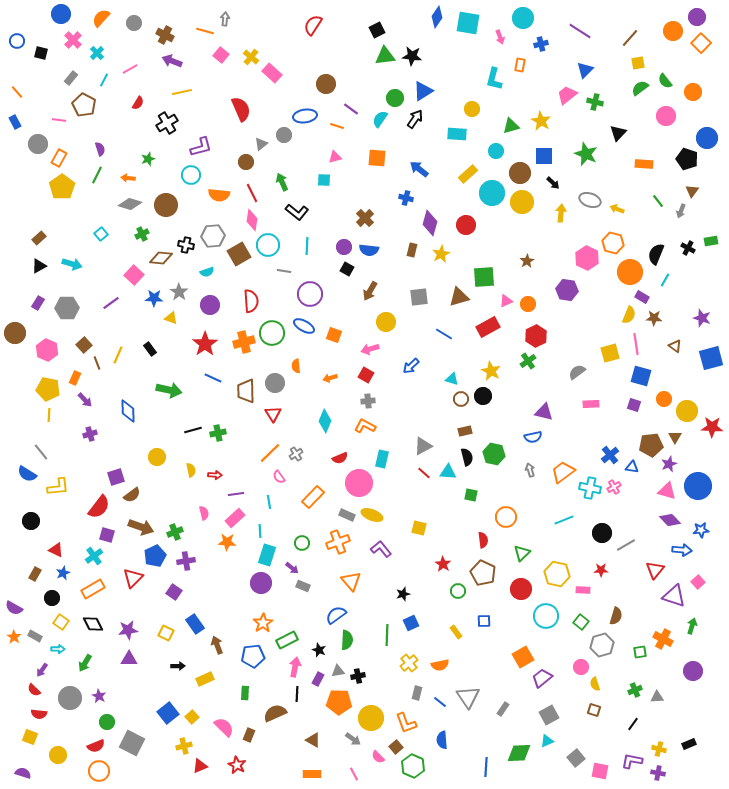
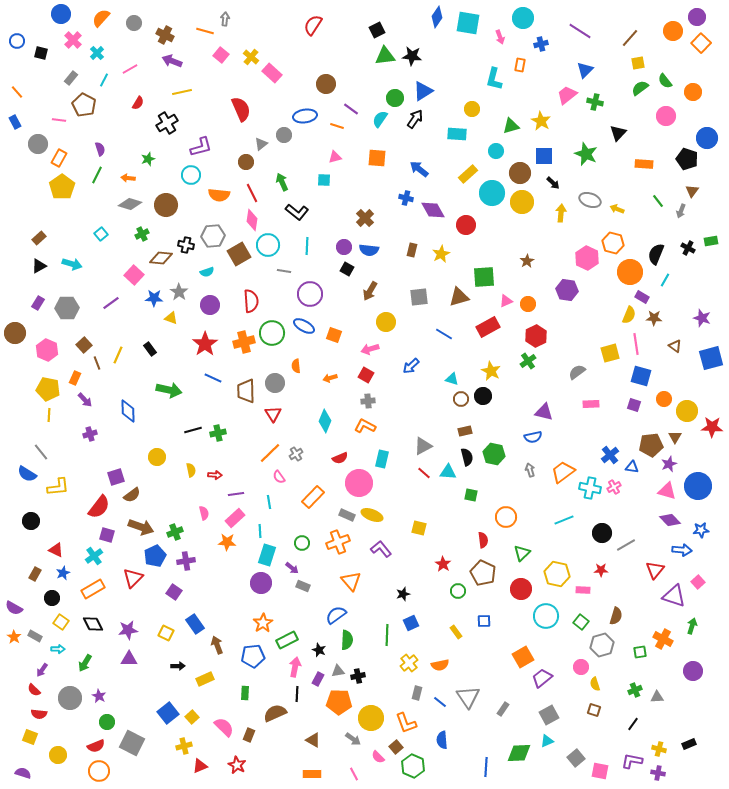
purple diamond at (430, 223): moved 3 px right, 13 px up; rotated 45 degrees counterclockwise
